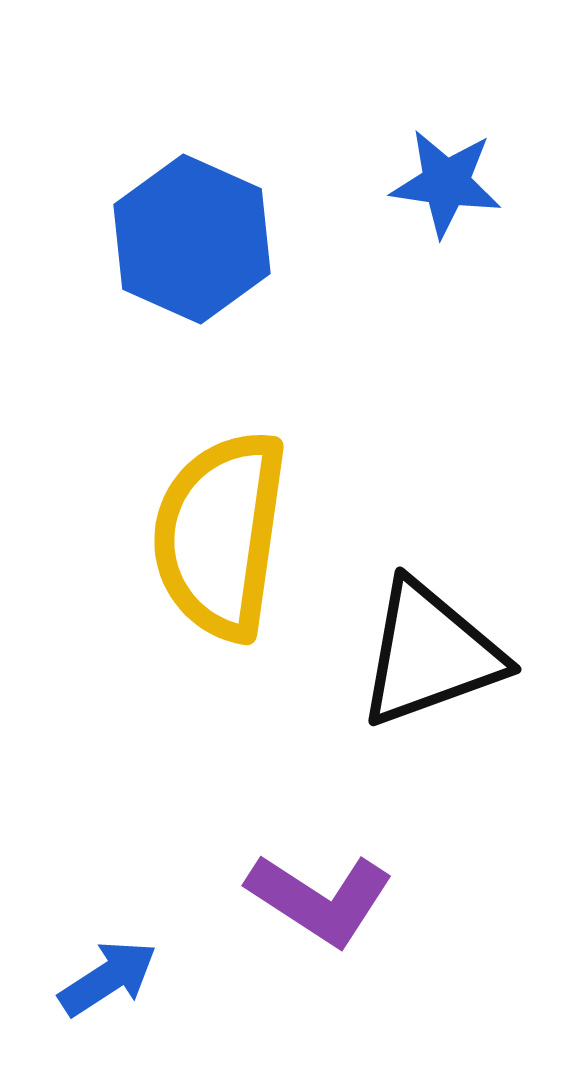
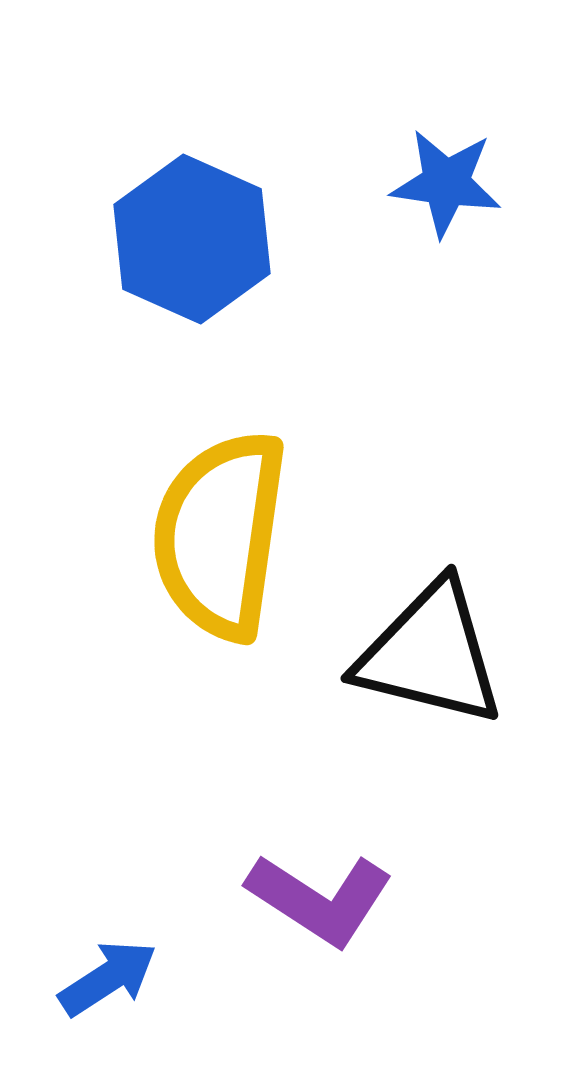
black triangle: rotated 34 degrees clockwise
